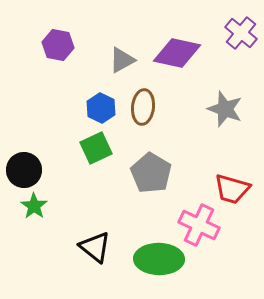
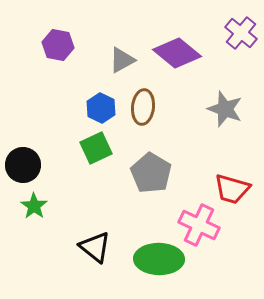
purple diamond: rotated 27 degrees clockwise
black circle: moved 1 px left, 5 px up
